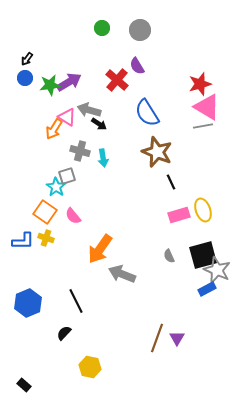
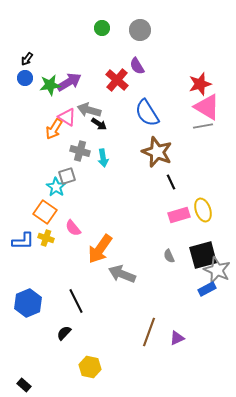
pink semicircle at (73, 216): moved 12 px down
brown line at (157, 338): moved 8 px left, 6 px up
purple triangle at (177, 338): rotated 35 degrees clockwise
